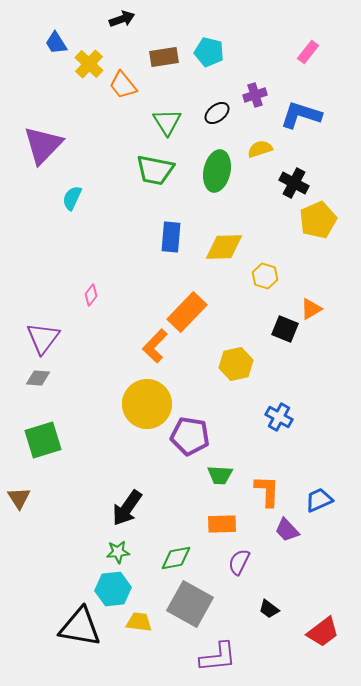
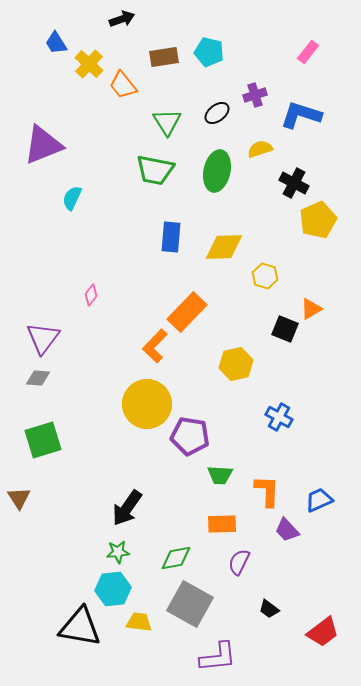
purple triangle at (43, 145): rotated 24 degrees clockwise
